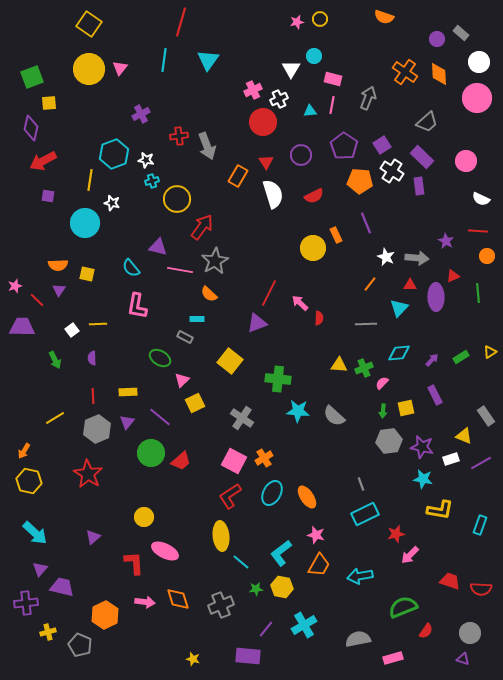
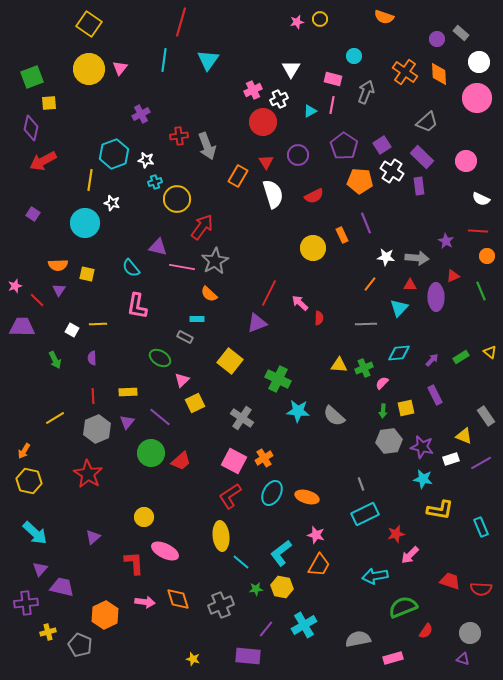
cyan circle at (314, 56): moved 40 px right
gray arrow at (368, 98): moved 2 px left, 6 px up
cyan triangle at (310, 111): rotated 24 degrees counterclockwise
purple circle at (301, 155): moved 3 px left
cyan cross at (152, 181): moved 3 px right, 1 px down
purple square at (48, 196): moved 15 px left, 18 px down; rotated 24 degrees clockwise
orange rectangle at (336, 235): moved 6 px right
white star at (386, 257): rotated 18 degrees counterclockwise
pink line at (180, 270): moved 2 px right, 3 px up
green line at (478, 293): moved 3 px right, 2 px up; rotated 18 degrees counterclockwise
white square at (72, 330): rotated 24 degrees counterclockwise
yellow triangle at (490, 352): rotated 48 degrees counterclockwise
green cross at (278, 379): rotated 20 degrees clockwise
orange ellipse at (307, 497): rotated 40 degrees counterclockwise
cyan rectangle at (480, 525): moved 1 px right, 2 px down; rotated 42 degrees counterclockwise
cyan arrow at (360, 576): moved 15 px right
